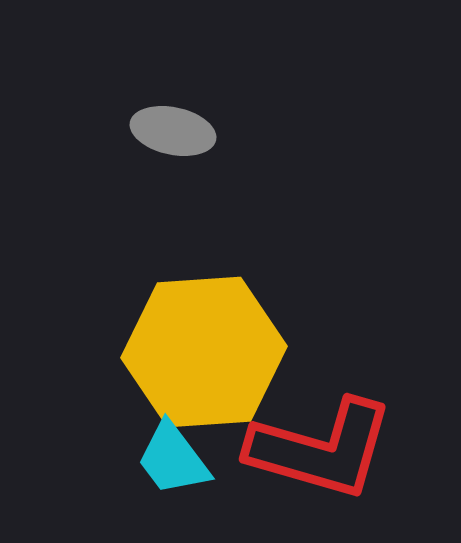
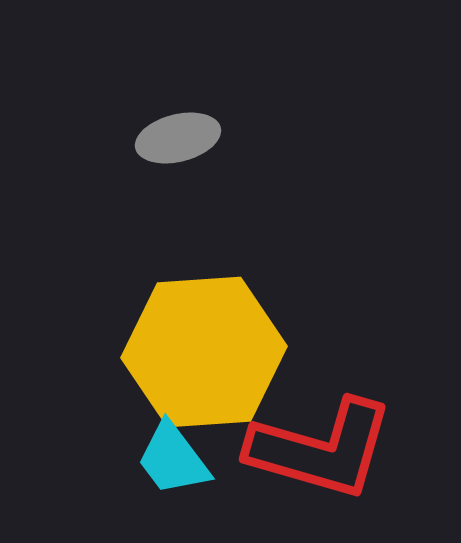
gray ellipse: moved 5 px right, 7 px down; rotated 26 degrees counterclockwise
